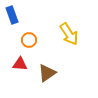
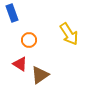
blue rectangle: moved 2 px up
red triangle: rotated 28 degrees clockwise
brown triangle: moved 7 px left, 2 px down
